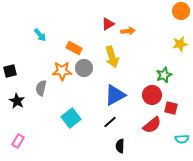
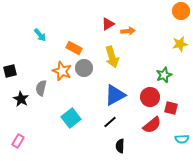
orange star: rotated 24 degrees clockwise
red circle: moved 2 px left, 2 px down
black star: moved 4 px right, 2 px up
